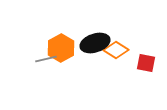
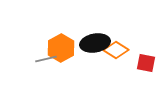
black ellipse: rotated 8 degrees clockwise
